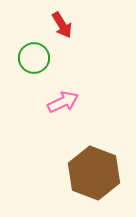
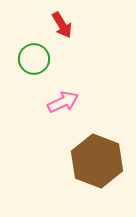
green circle: moved 1 px down
brown hexagon: moved 3 px right, 12 px up
